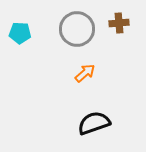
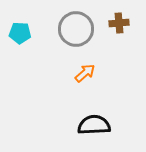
gray circle: moved 1 px left
black semicircle: moved 2 px down; rotated 16 degrees clockwise
